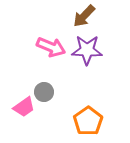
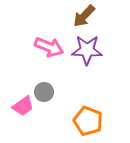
pink arrow: moved 2 px left
pink trapezoid: moved 1 px left, 1 px up
orange pentagon: rotated 16 degrees counterclockwise
